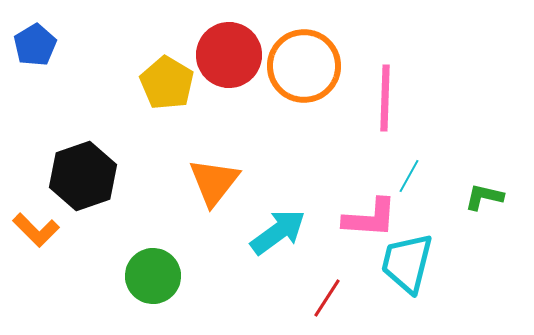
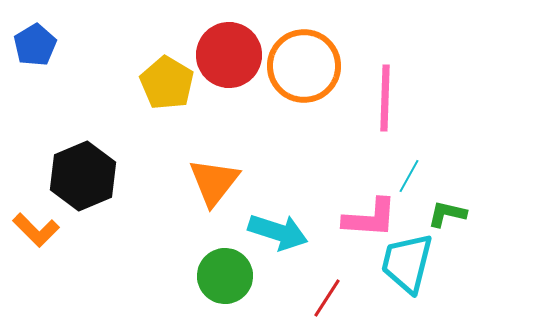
black hexagon: rotated 4 degrees counterclockwise
green L-shape: moved 37 px left, 17 px down
cyan arrow: rotated 54 degrees clockwise
green circle: moved 72 px right
